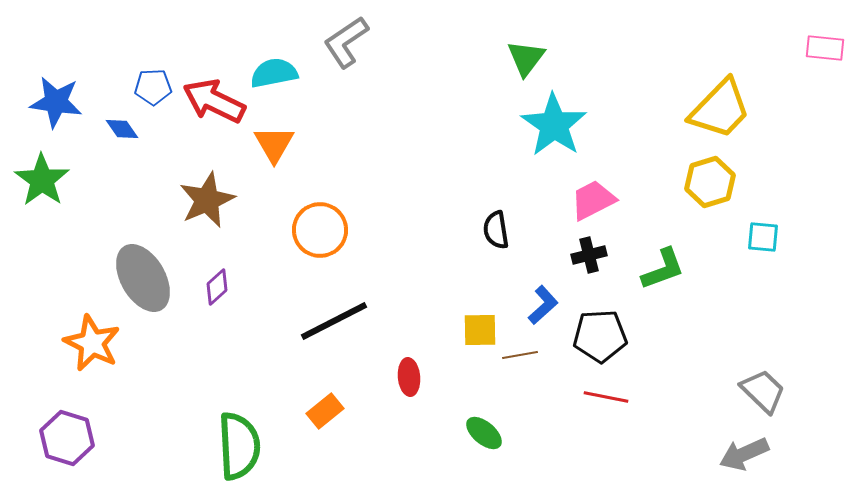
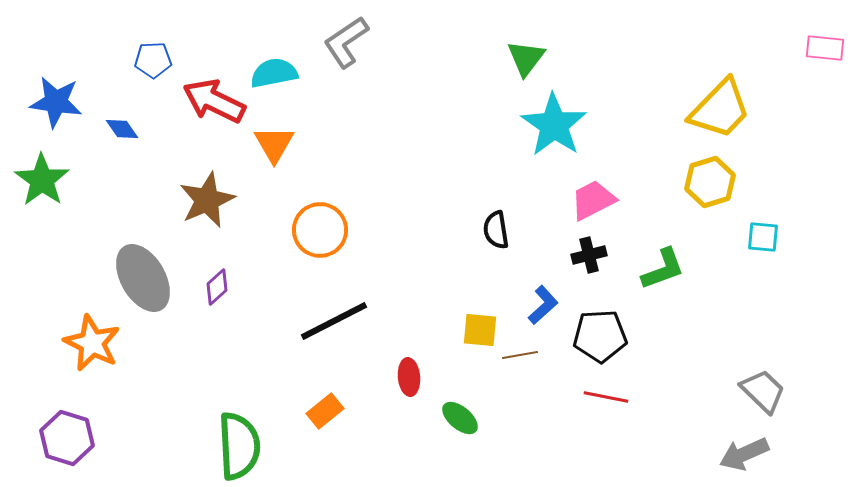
blue pentagon: moved 27 px up
yellow square: rotated 6 degrees clockwise
green ellipse: moved 24 px left, 15 px up
